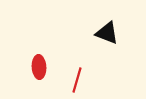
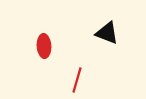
red ellipse: moved 5 px right, 21 px up
